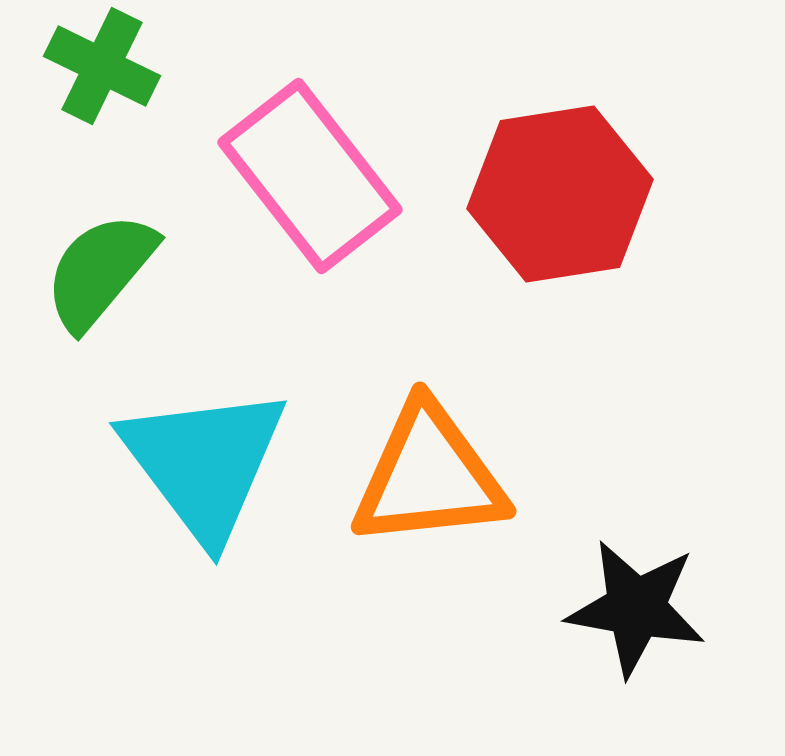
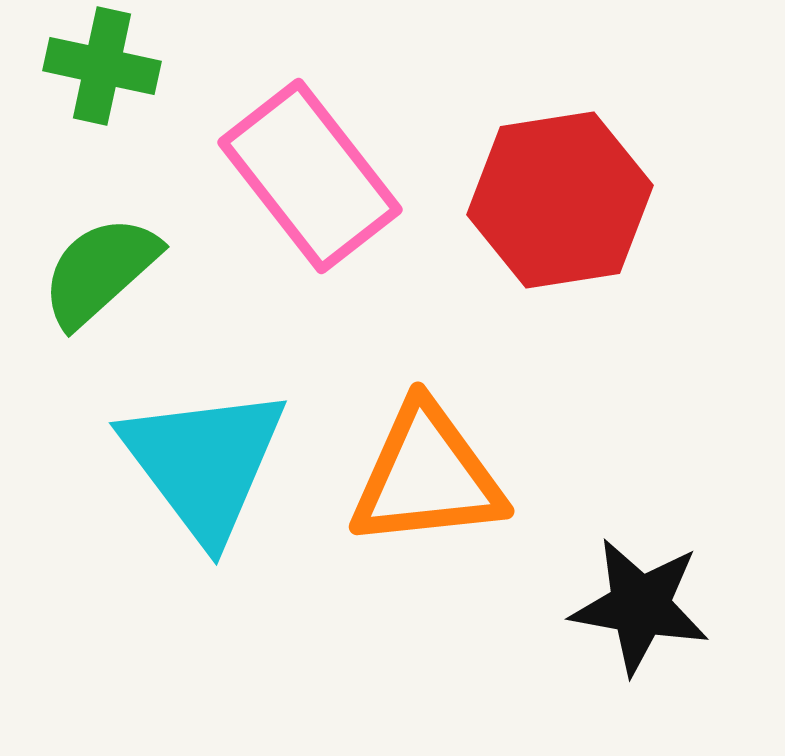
green cross: rotated 14 degrees counterclockwise
red hexagon: moved 6 px down
green semicircle: rotated 8 degrees clockwise
orange triangle: moved 2 px left
black star: moved 4 px right, 2 px up
